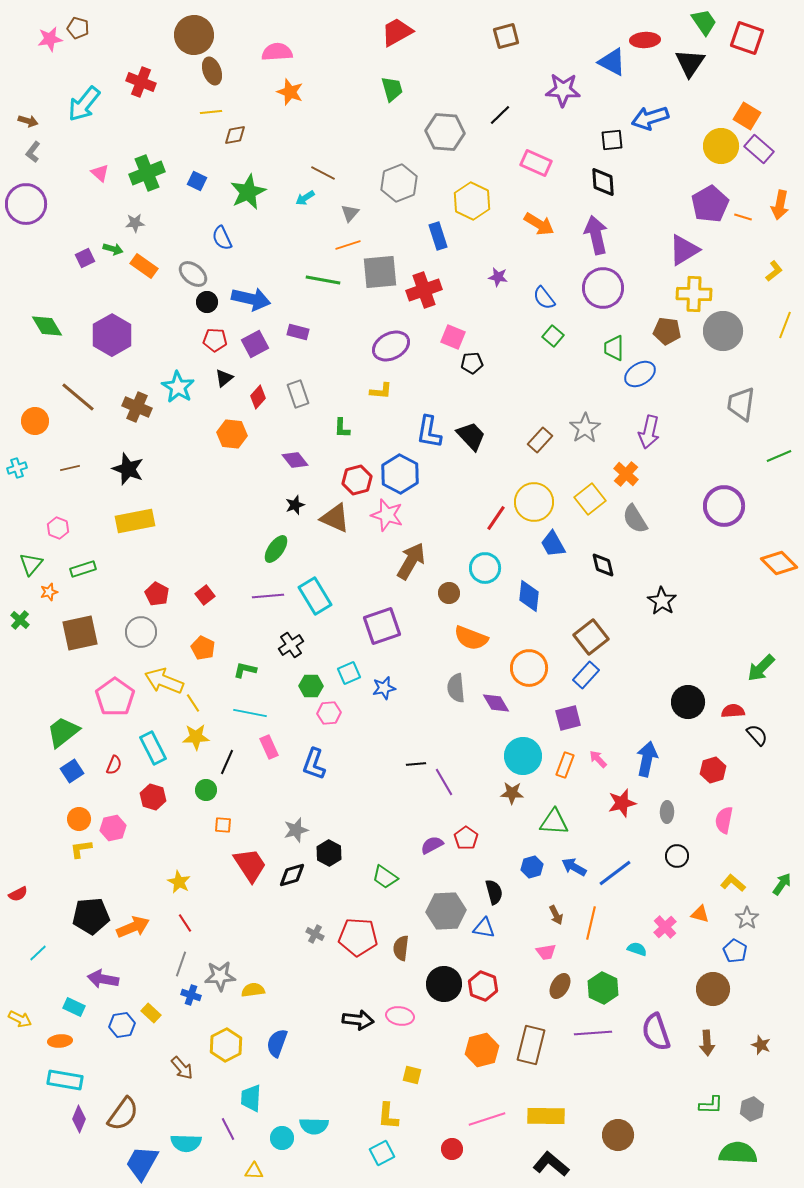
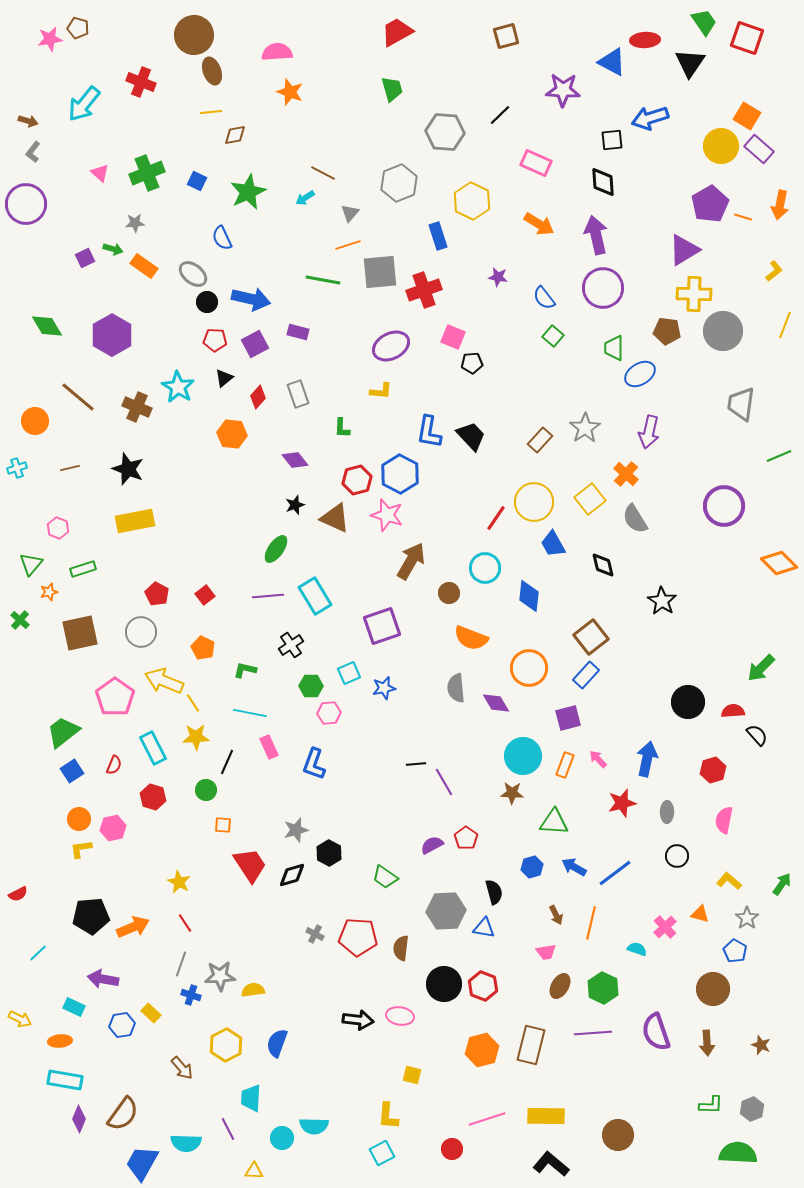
yellow L-shape at (733, 883): moved 4 px left, 2 px up
